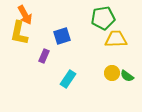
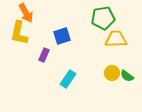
orange arrow: moved 1 px right, 2 px up
purple rectangle: moved 1 px up
